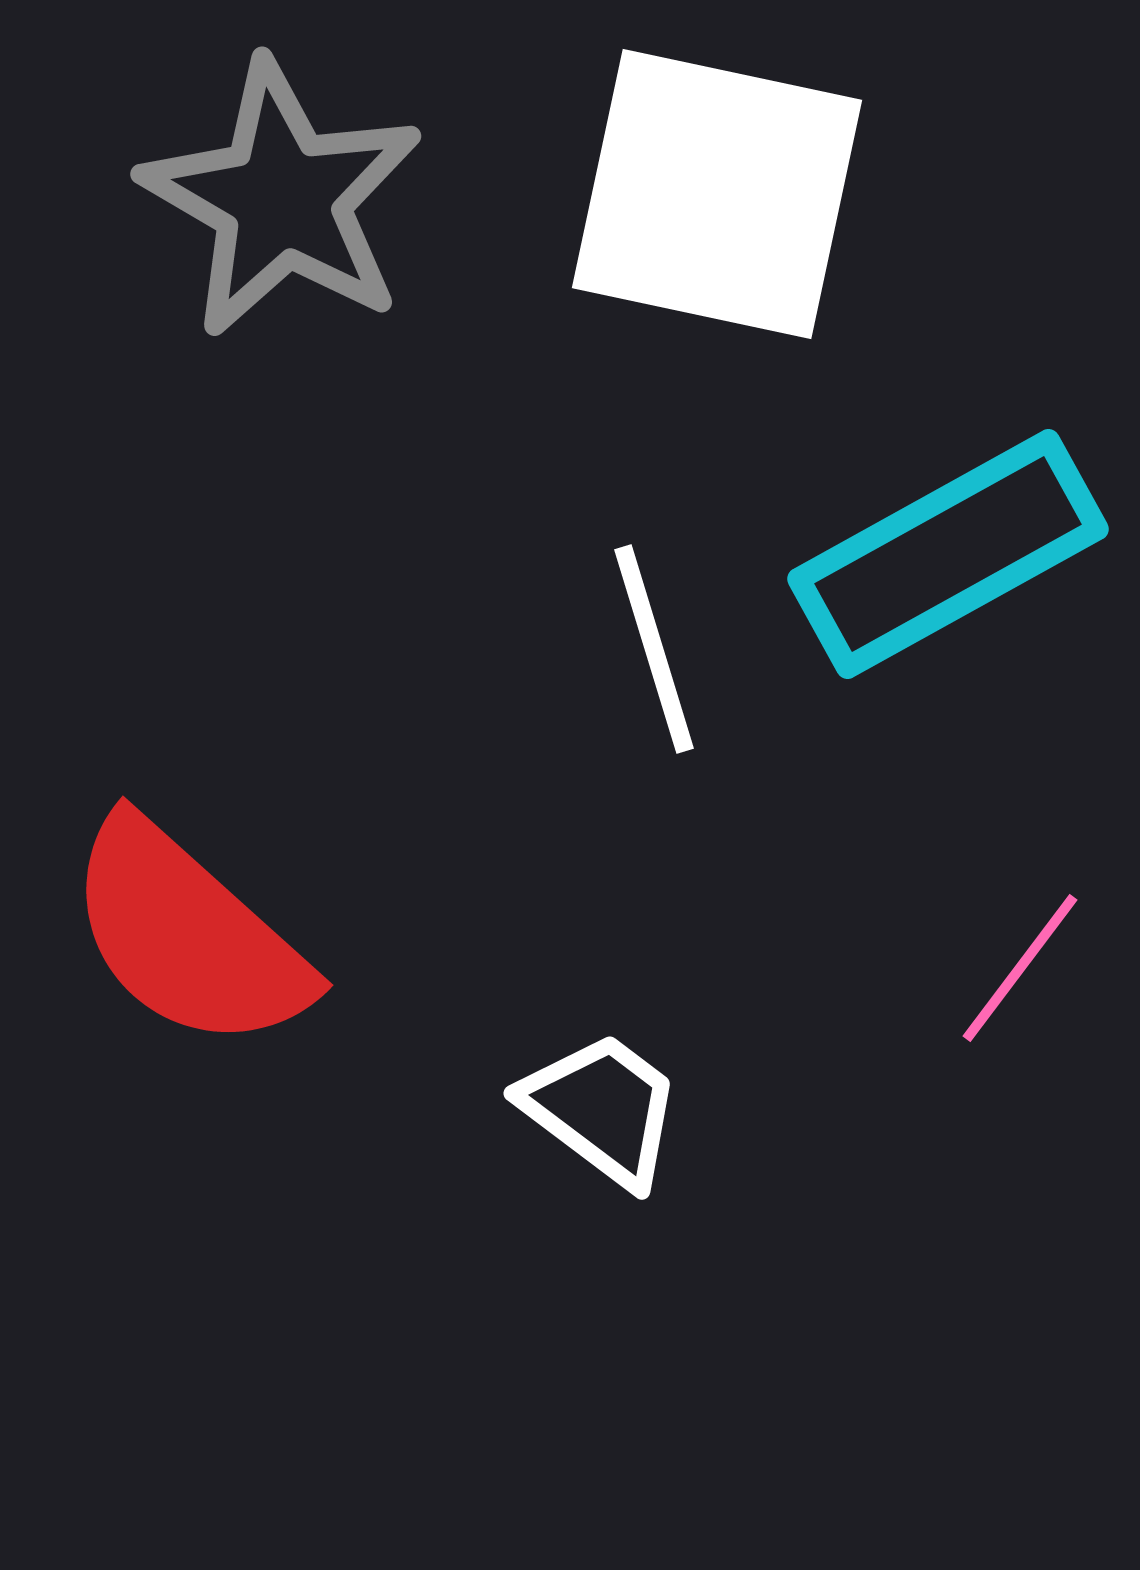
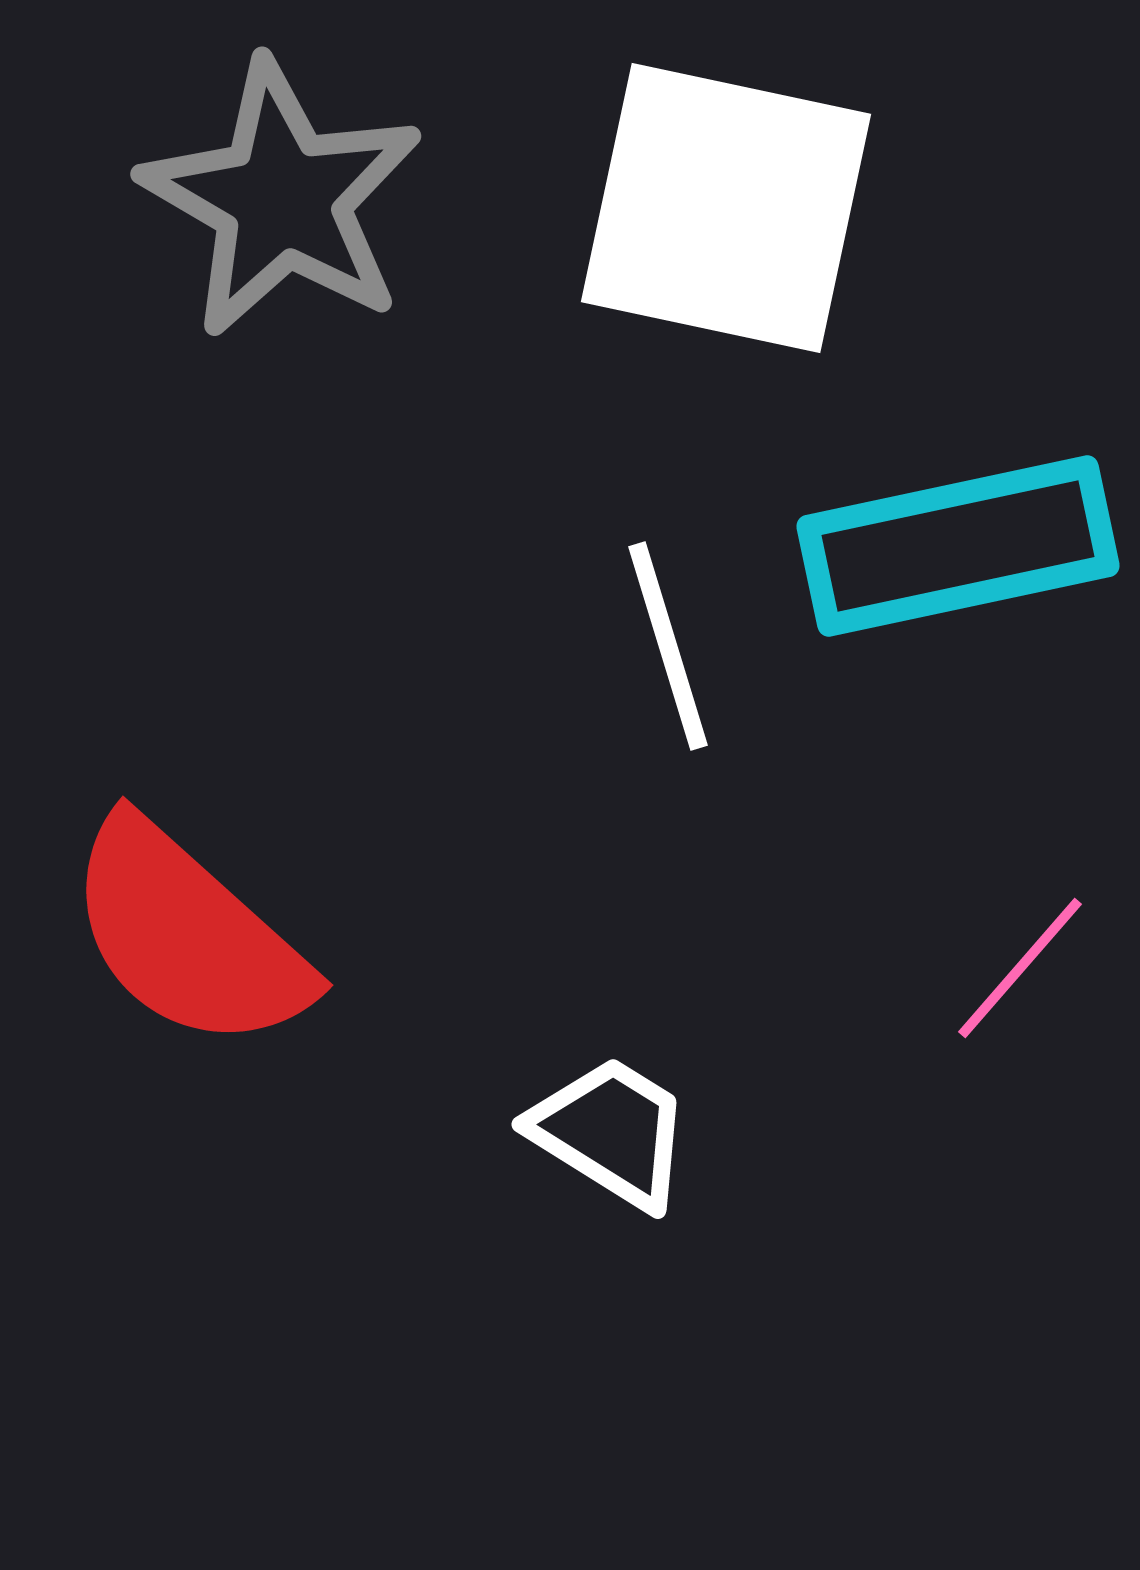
white square: moved 9 px right, 14 px down
cyan rectangle: moved 10 px right, 8 px up; rotated 17 degrees clockwise
white line: moved 14 px right, 3 px up
pink line: rotated 4 degrees clockwise
white trapezoid: moved 9 px right, 23 px down; rotated 5 degrees counterclockwise
